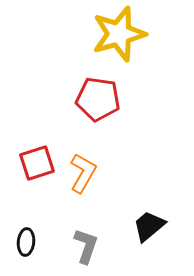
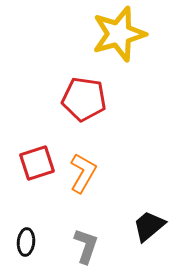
red pentagon: moved 14 px left
